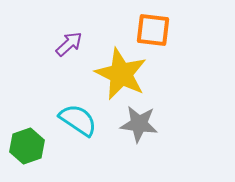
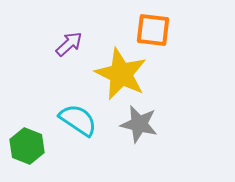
gray star: rotated 6 degrees clockwise
green hexagon: rotated 20 degrees counterclockwise
